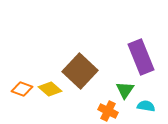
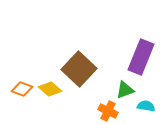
purple rectangle: rotated 44 degrees clockwise
brown square: moved 1 px left, 2 px up
green triangle: rotated 36 degrees clockwise
